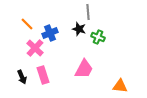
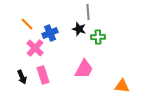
green cross: rotated 24 degrees counterclockwise
orange triangle: moved 2 px right
